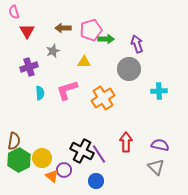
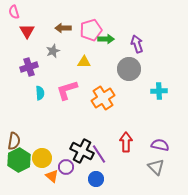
purple circle: moved 2 px right, 3 px up
blue circle: moved 2 px up
